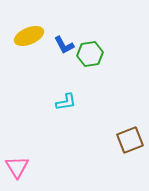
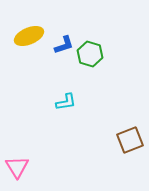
blue L-shape: rotated 80 degrees counterclockwise
green hexagon: rotated 25 degrees clockwise
